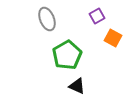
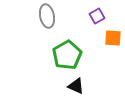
gray ellipse: moved 3 px up; rotated 10 degrees clockwise
orange square: rotated 24 degrees counterclockwise
black triangle: moved 1 px left
